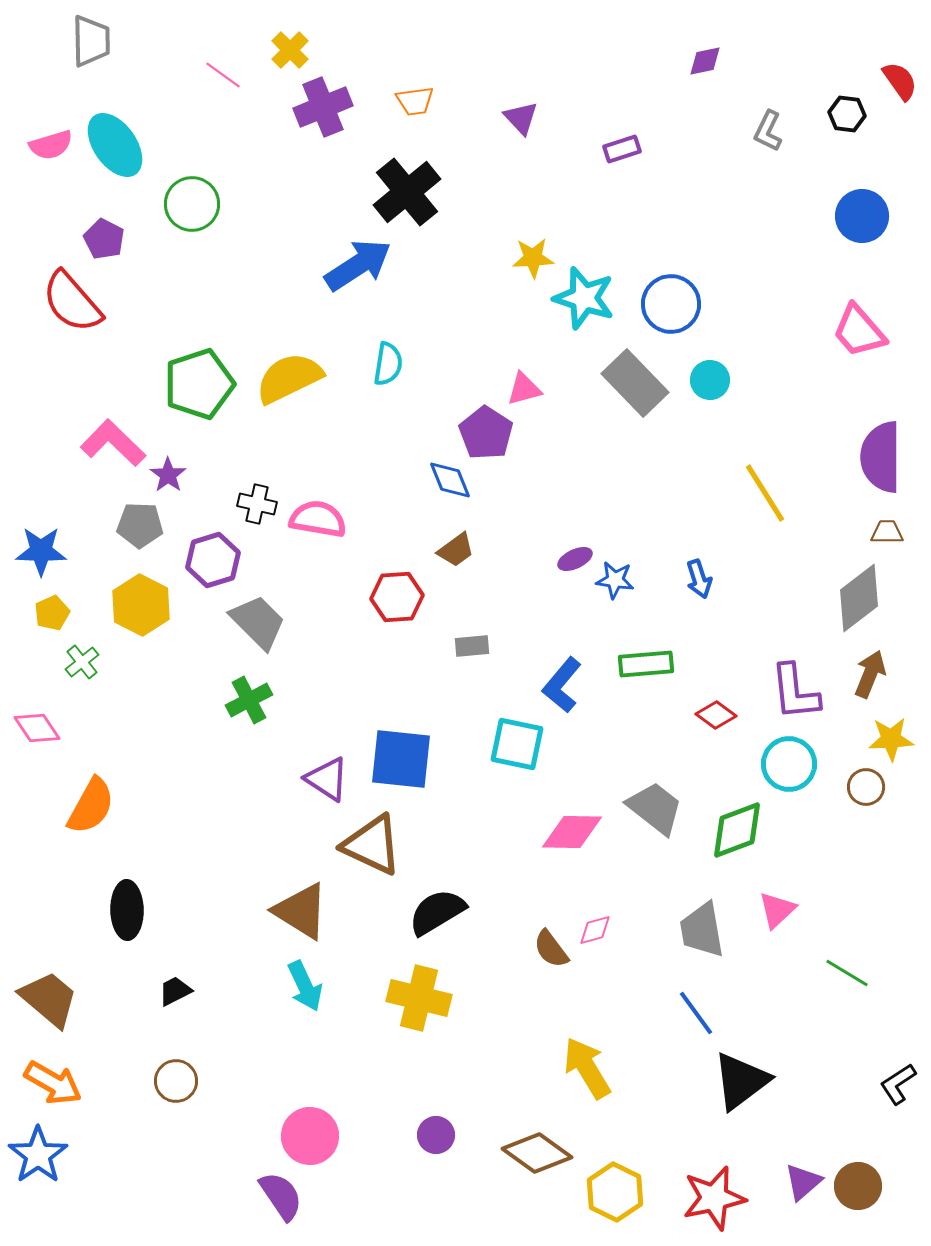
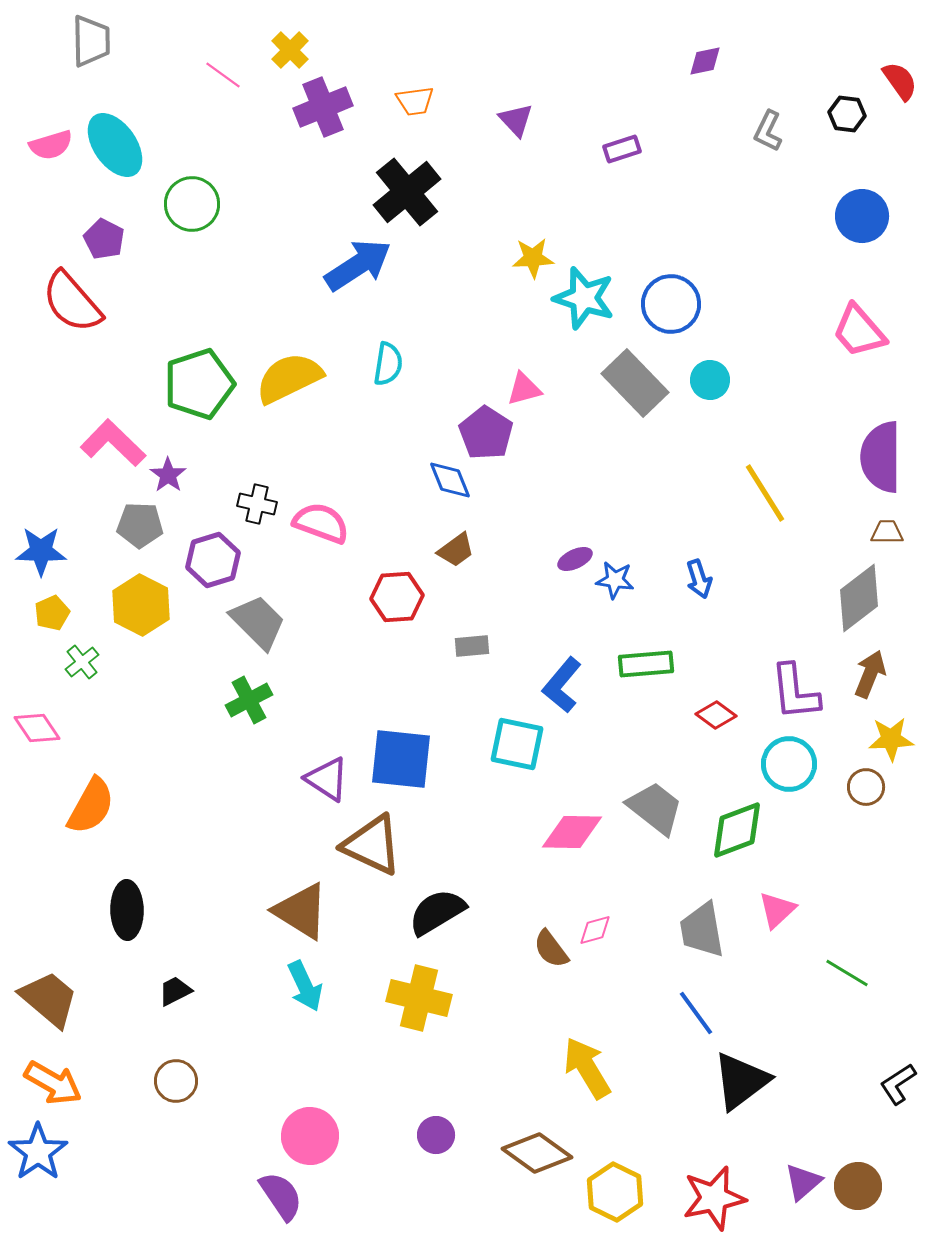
purple triangle at (521, 118): moved 5 px left, 2 px down
pink semicircle at (318, 519): moved 3 px right, 4 px down; rotated 10 degrees clockwise
blue star at (38, 1155): moved 3 px up
